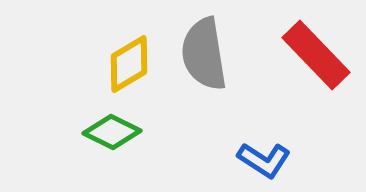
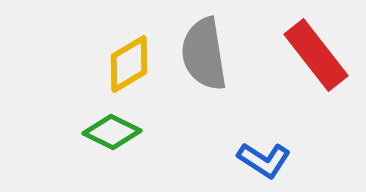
red rectangle: rotated 6 degrees clockwise
